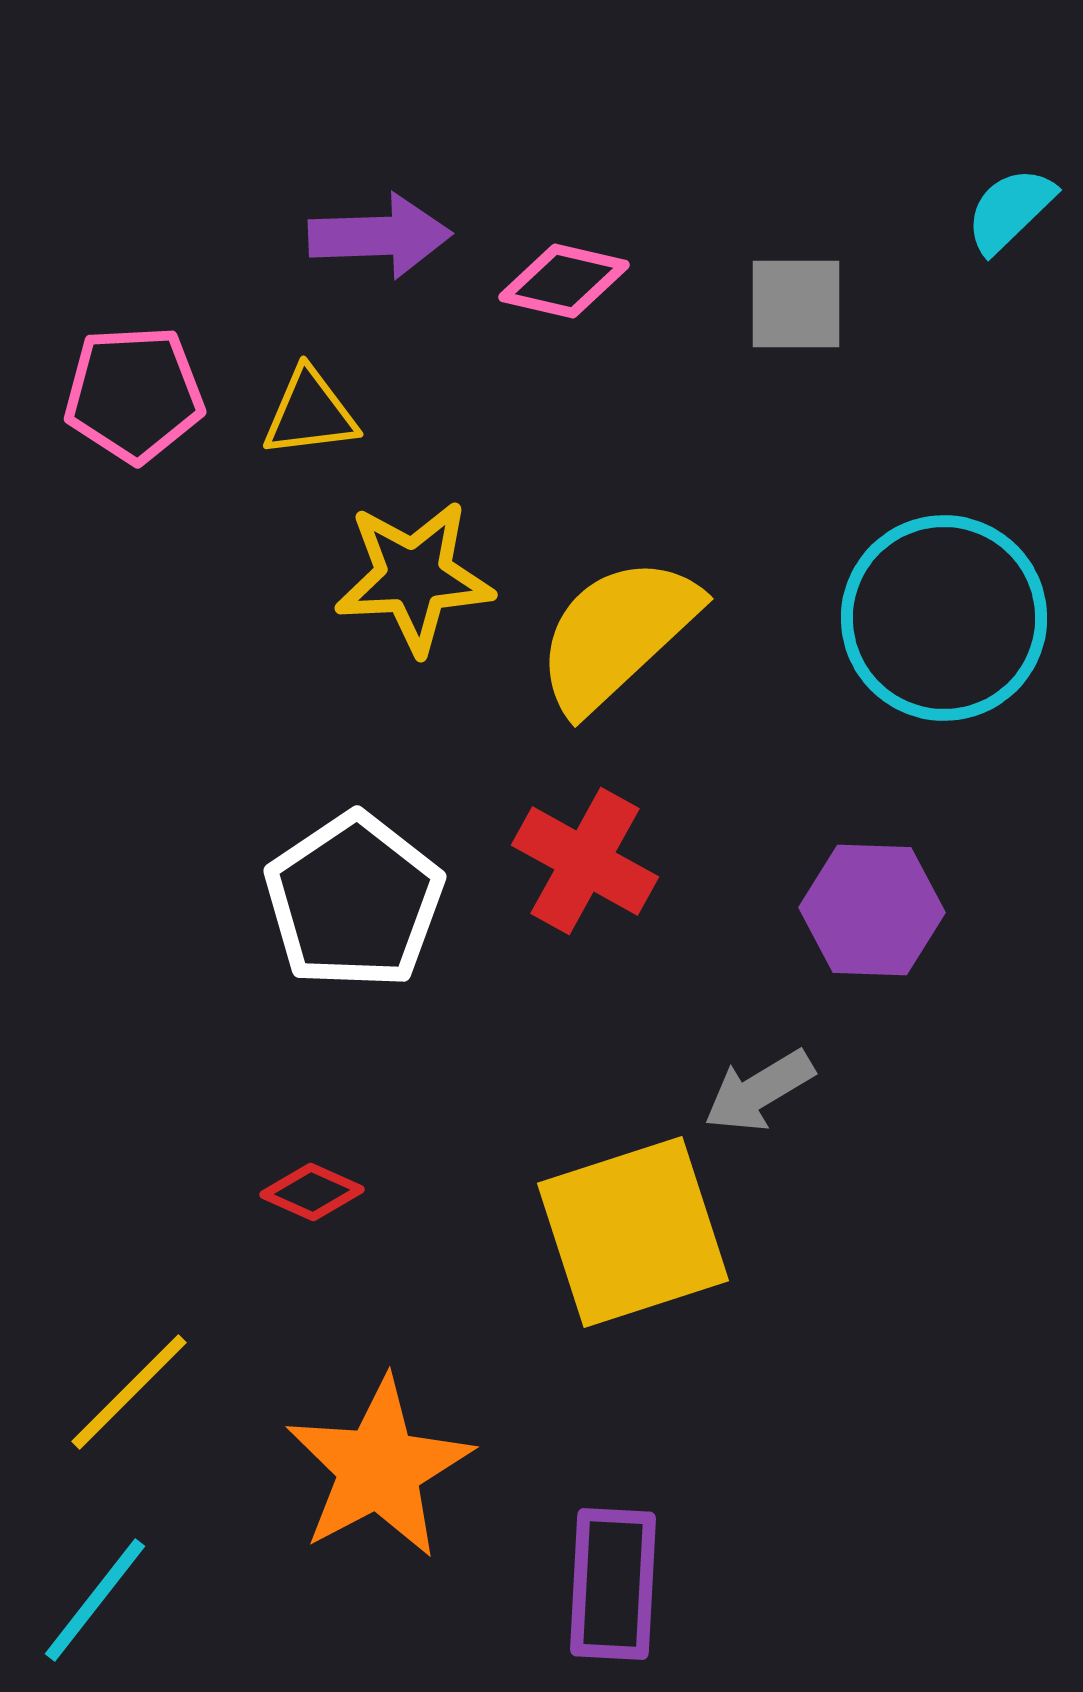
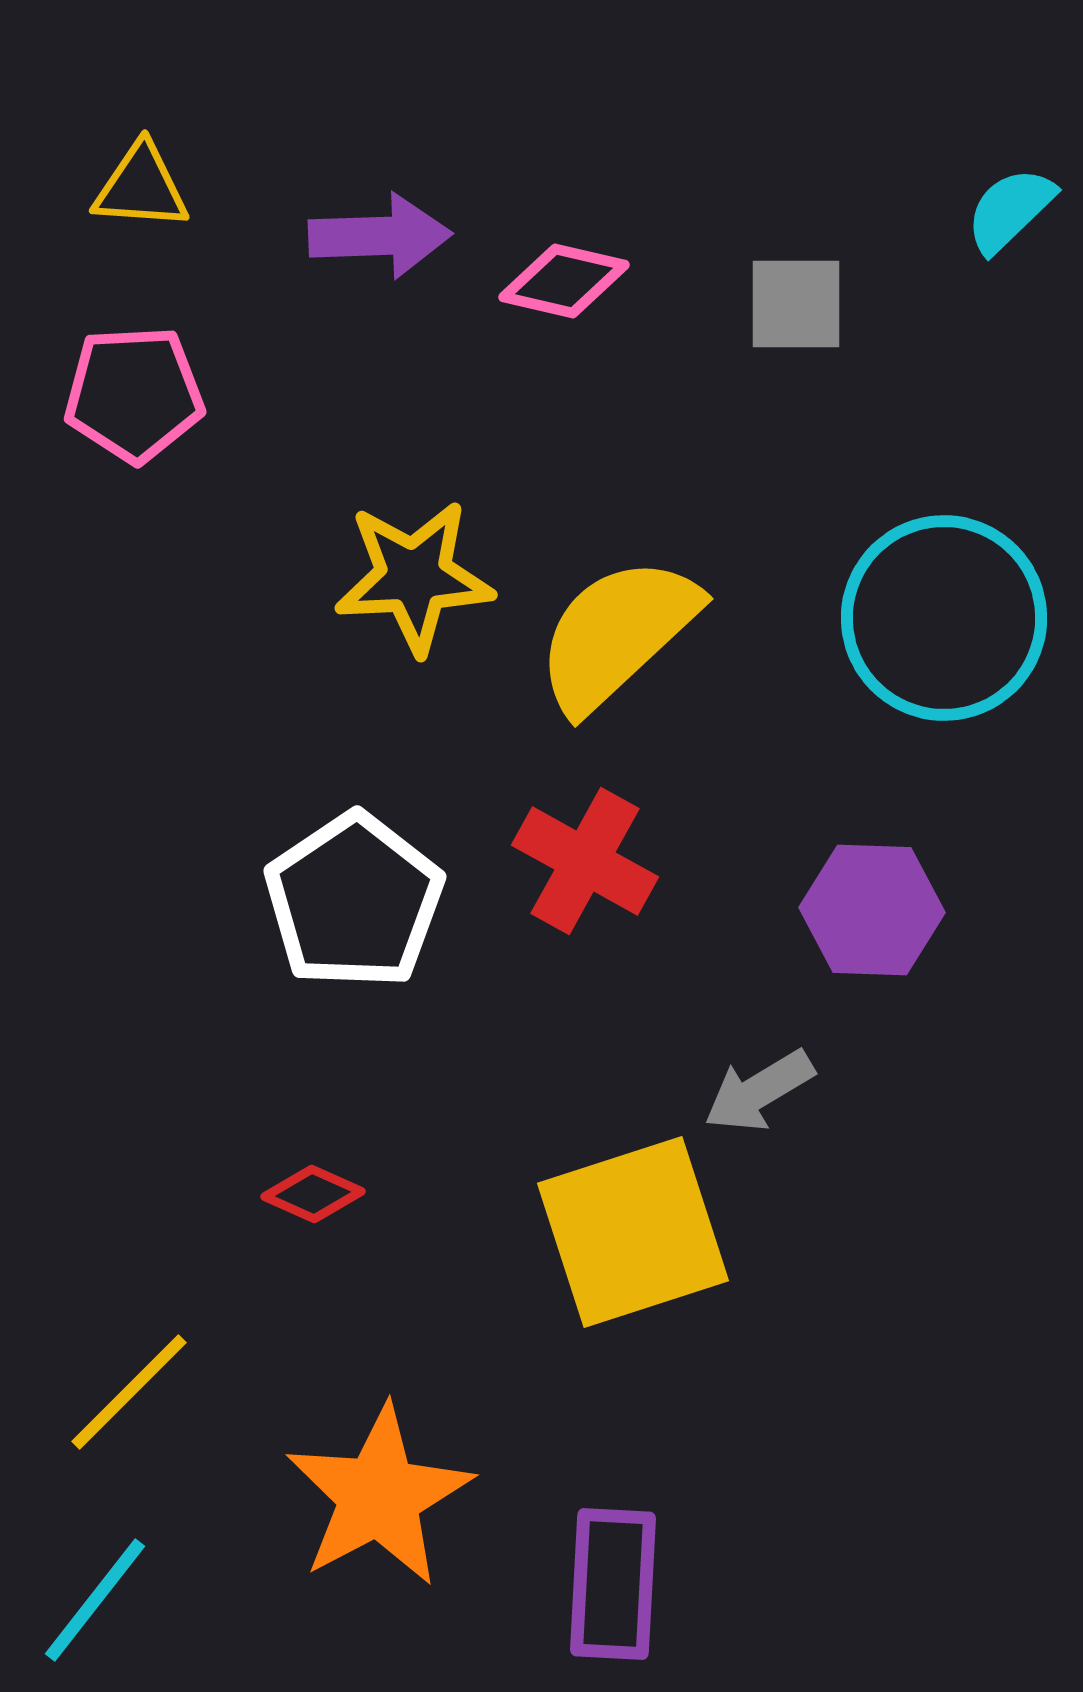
yellow triangle: moved 169 px left, 226 px up; rotated 11 degrees clockwise
red diamond: moved 1 px right, 2 px down
orange star: moved 28 px down
